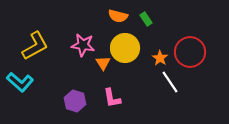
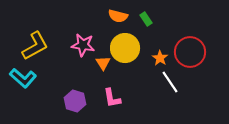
cyan L-shape: moved 3 px right, 4 px up
